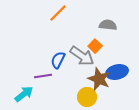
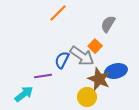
gray semicircle: moved 1 px up; rotated 66 degrees counterclockwise
blue semicircle: moved 4 px right
blue ellipse: moved 1 px left, 1 px up
